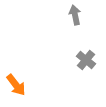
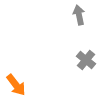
gray arrow: moved 4 px right
